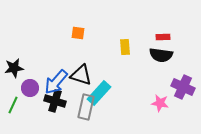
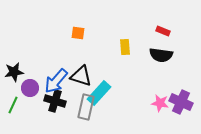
red rectangle: moved 6 px up; rotated 24 degrees clockwise
black star: moved 4 px down
black triangle: moved 1 px down
blue arrow: moved 1 px up
purple cross: moved 2 px left, 15 px down
